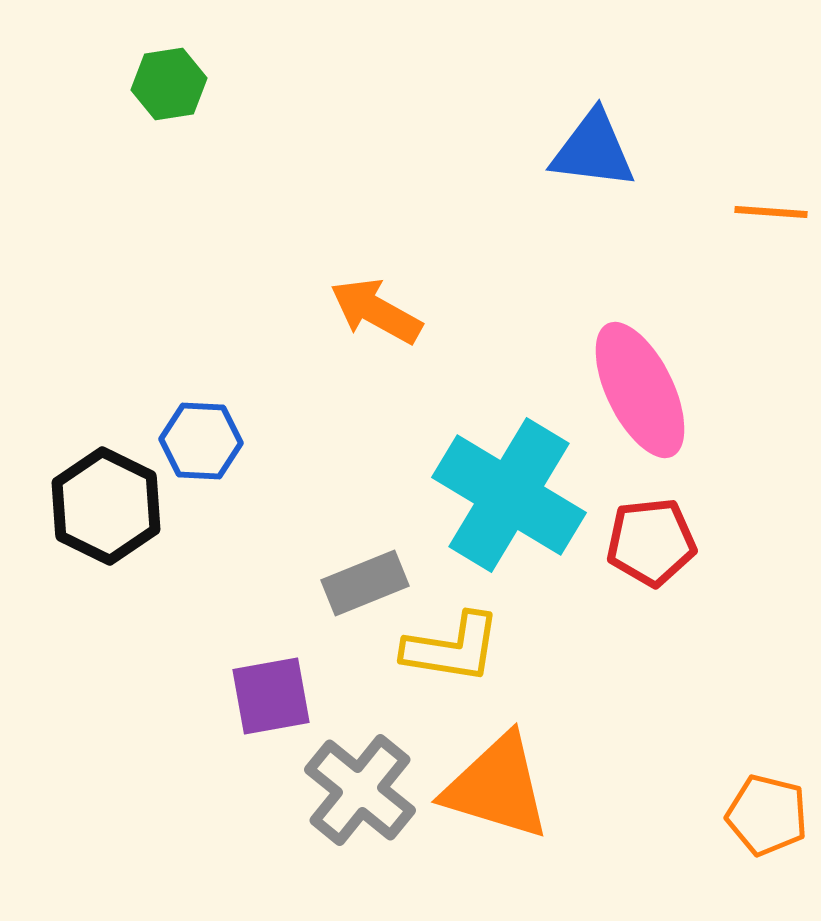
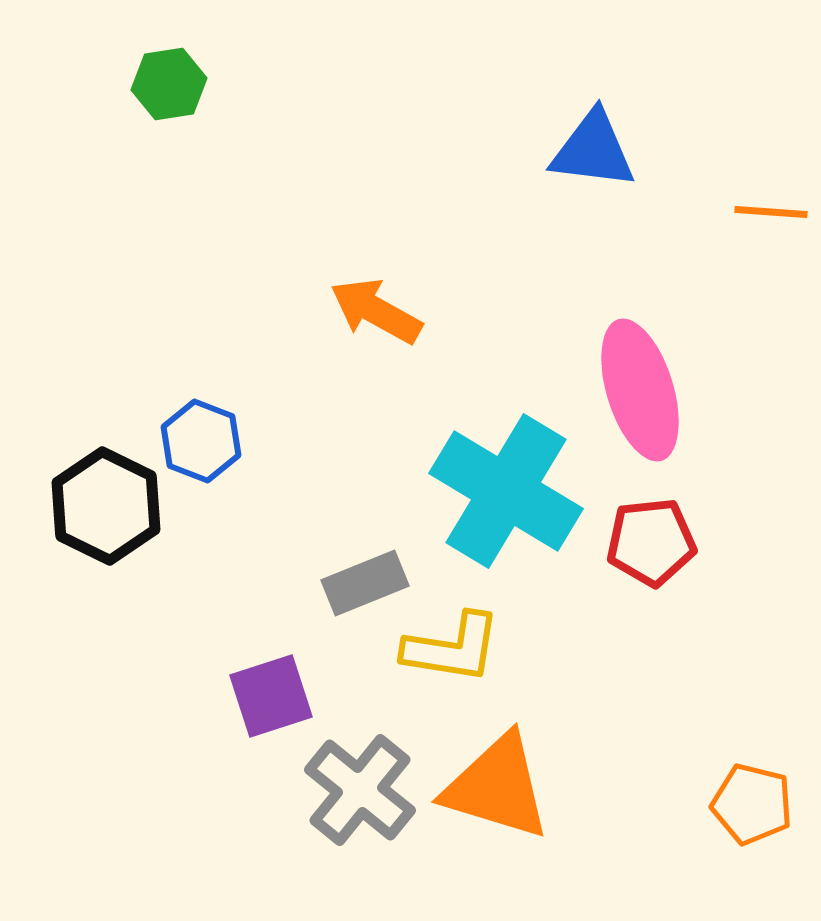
pink ellipse: rotated 9 degrees clockwise
blue hexagon: rotated 18 degrees clockwise
cyan cross: moved 3 px left, 4 px up
purple square: rotated 8 degrees counterclockwise
orange pentagon: moved 15 px left, 11 px up
